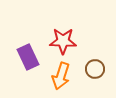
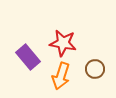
red star: moved 2 px down; rotated 8 degrees clockwise
purple rectangle: rotated 15 degrees counterclockwise
